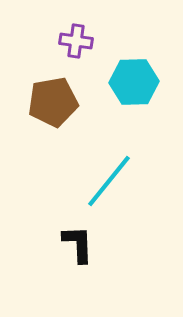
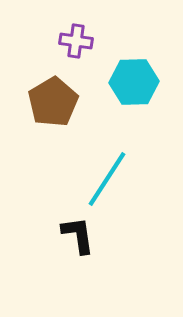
brown pentagon: rotated 21 degrees counterclockwise
cyan line: moved 2 px left, 2 px up; rotated 6 degrees counterclockwise
black L-shape: moved 9 px up; rotated 6 degrees counterclockwise
